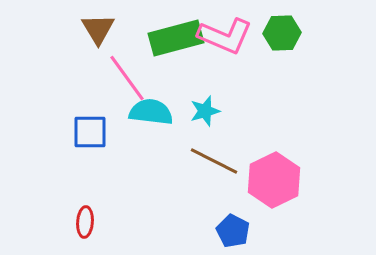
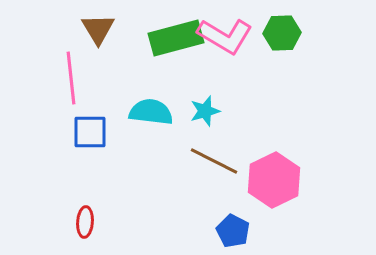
pink L-shape: rotated 8 degrees clockwise
pink line: moved 56 px left; rotated 30 degrees clockwise
